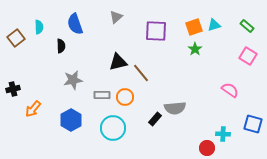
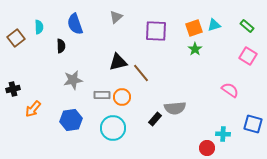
orange square: moved 1 px down
orange circle: moved 3 px left
blue hexagon: rotated 20 degrees clockwise
